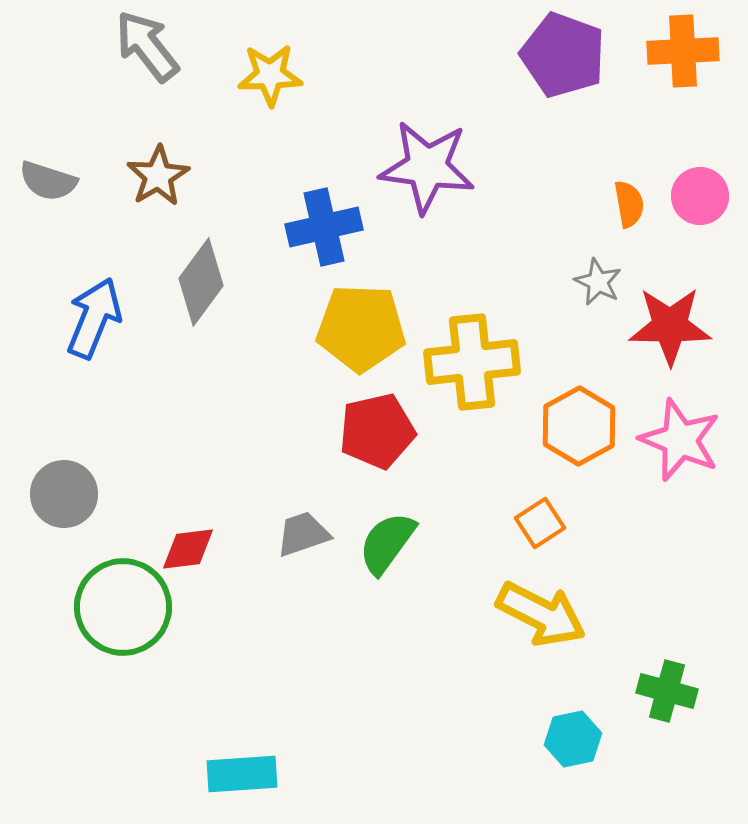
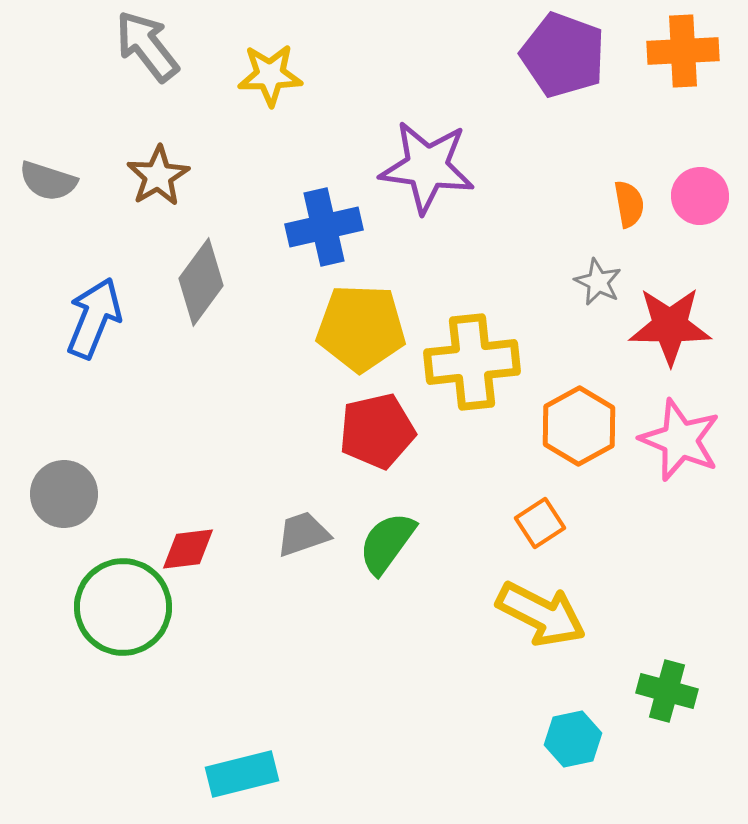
cyan rectangle: rotated 10 degrees counterclockwise
